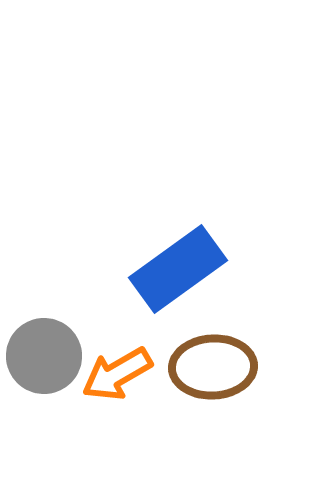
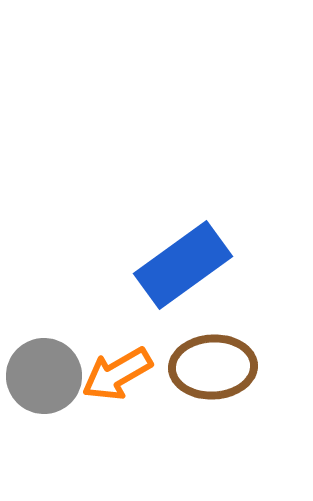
blue rectangle: moved 5 px right, 4 px up
gray circle: moved 20 px down
